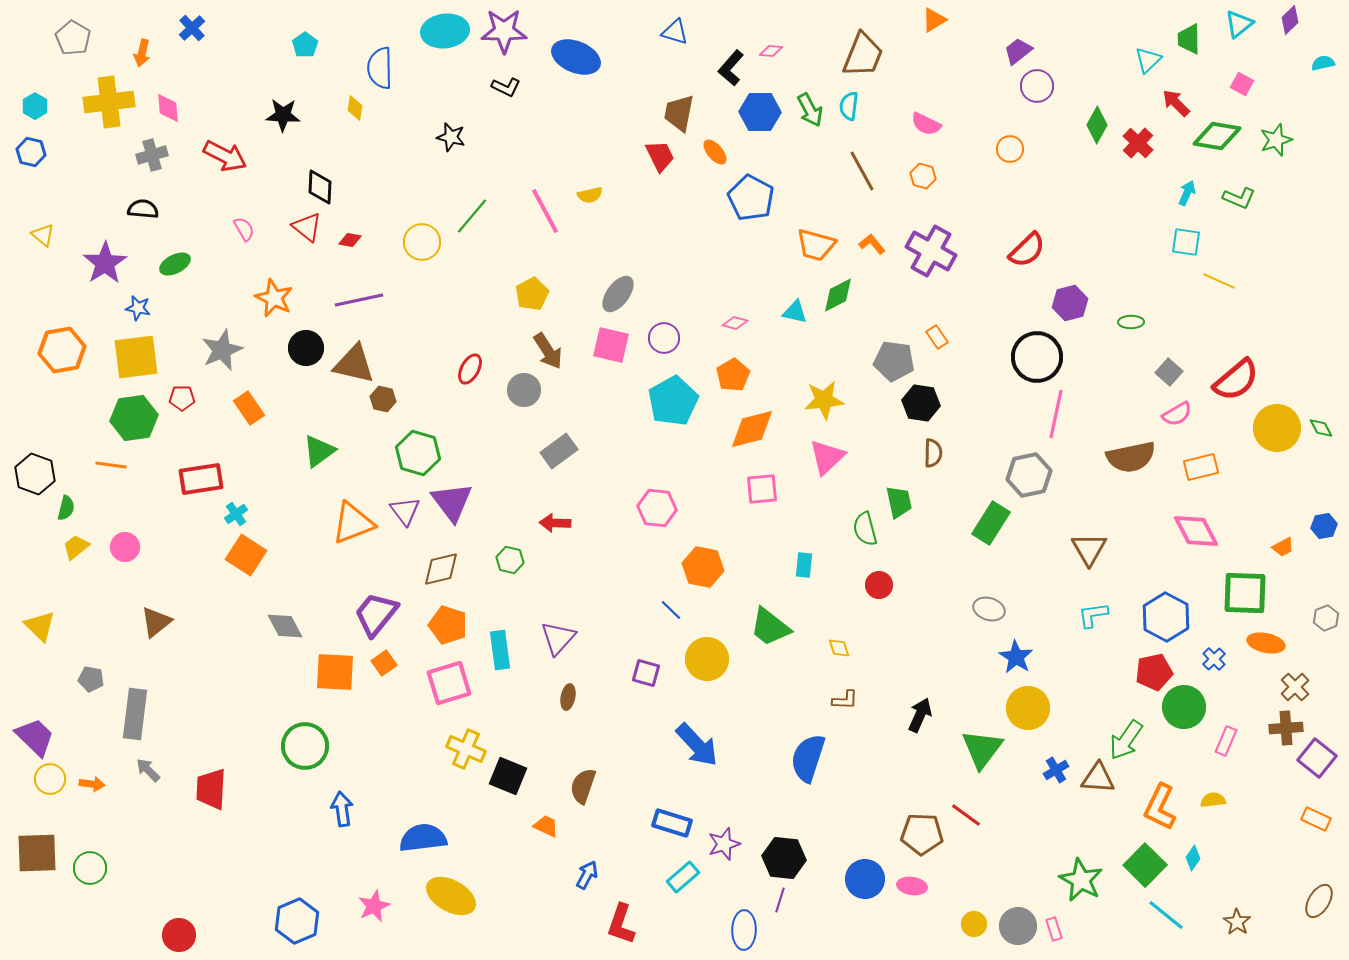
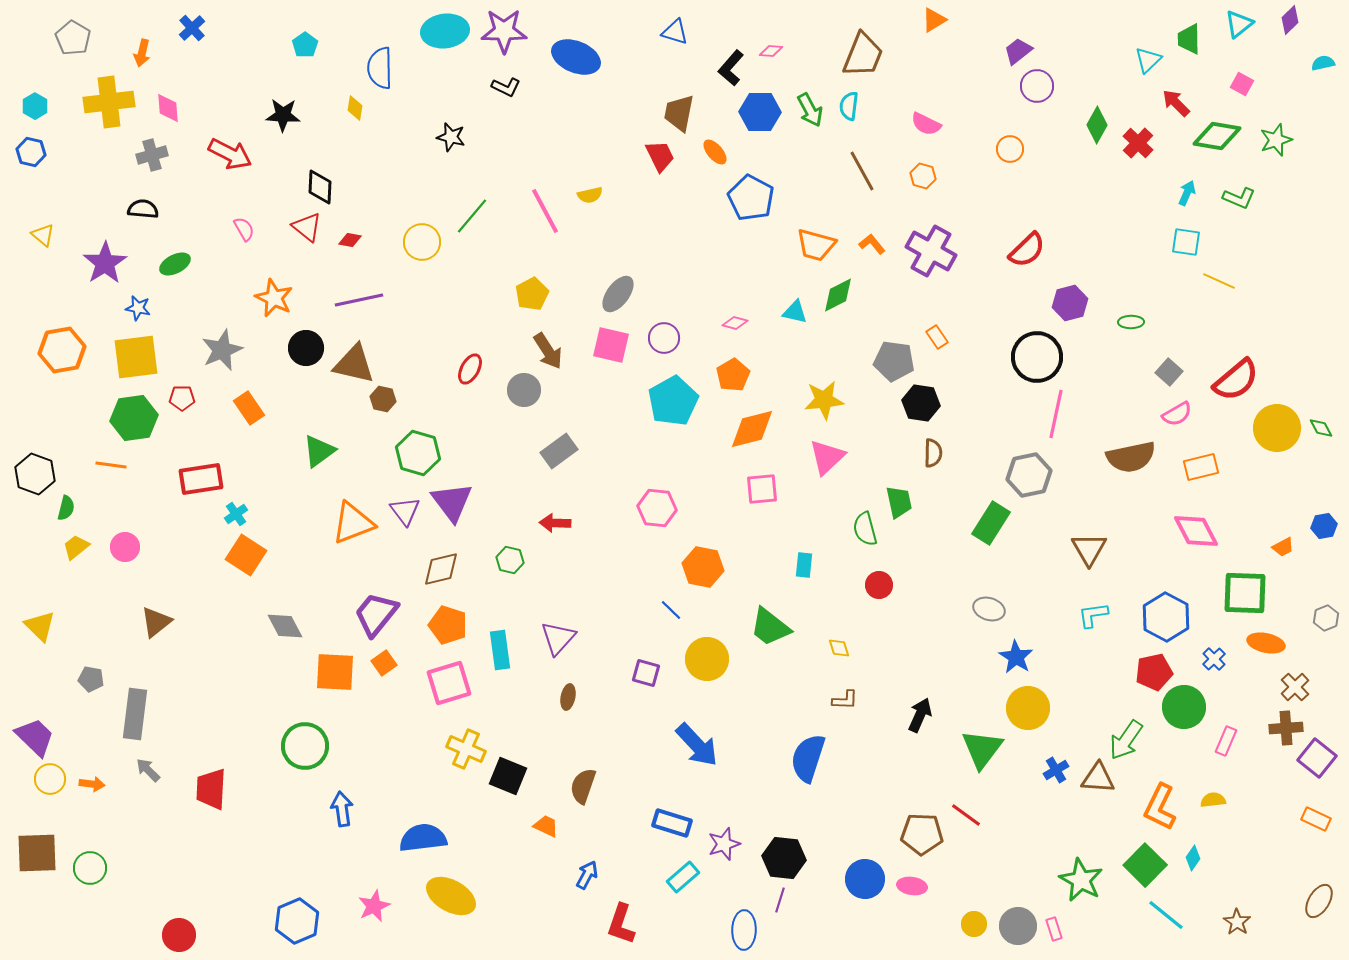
red arrow at (225, 156): moved 5 px right, 2 px up
